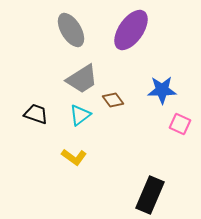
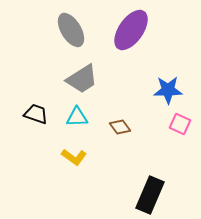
blue star: moved 6 px right
brown diamond: moved 7 px right, 27 px down
cyan triangle: moved 3 px left, 2 px down; rotated 35 degrees clockwise
